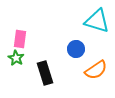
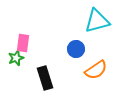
cyan triangle: rotated 32 degrees counterclockwise
pink rectangle: moved 3 px right, 4 px down
green star: rotated 21 degrees clockwise
black rectangle: moved 5 px down
